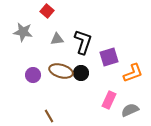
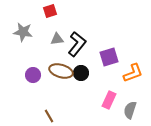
red square: moved 3 px right; rotated 32 degrees clockwise
black L-shape: moved 6 px left, 2 px down; rotated 20 degrees clockwise
gray semicircle: rotated 48 degrees counterclockwise
